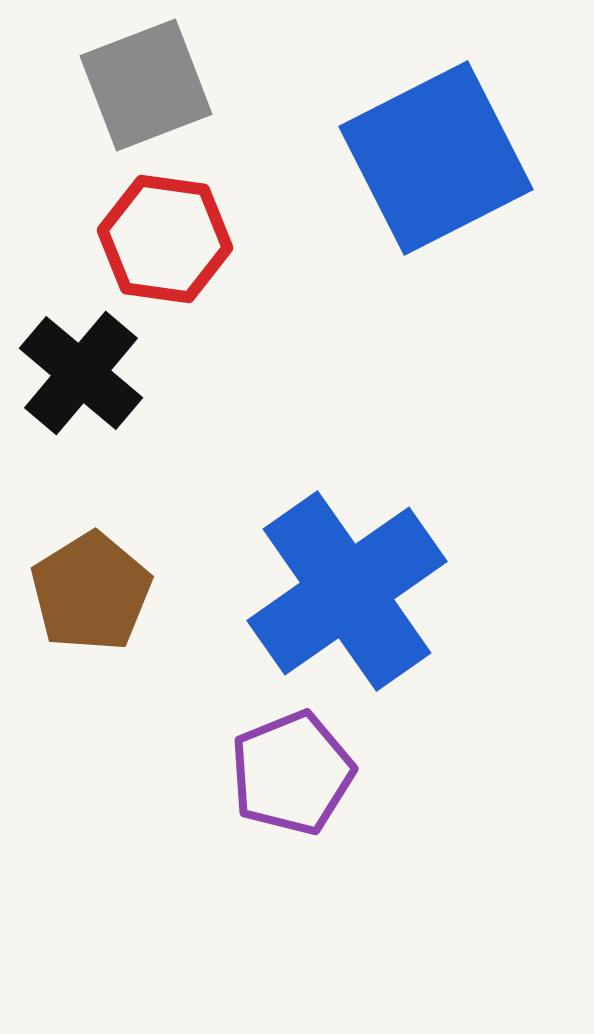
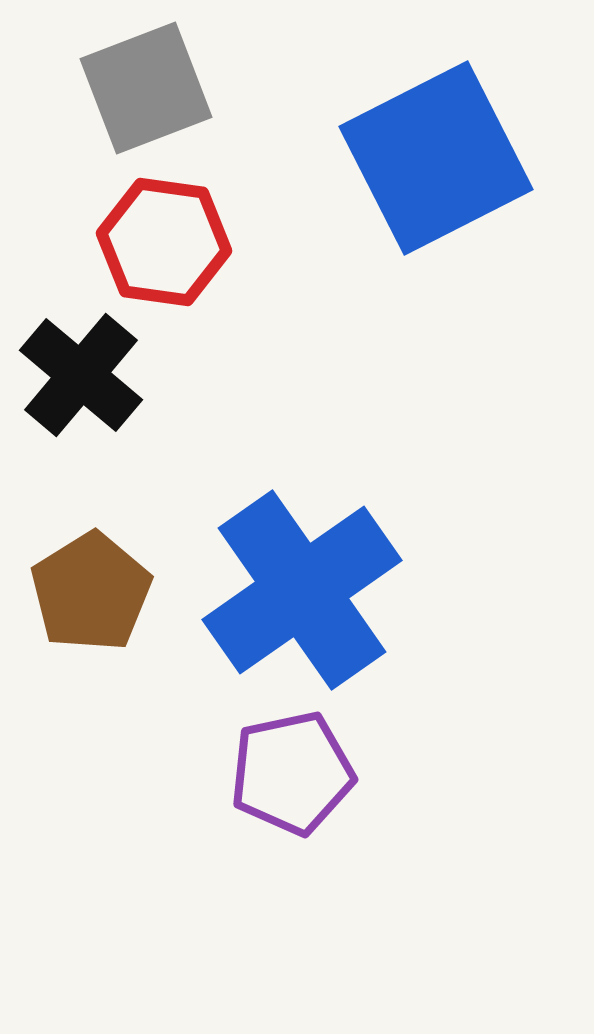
gray square: moved 3 px down
red hexagon: moved 1 px left, 3 px down
black cross: moved 2 px down
blue cross: moved 45 px left, 1 px up
purple pentagon: rotated 10 degrees clockwise
